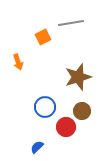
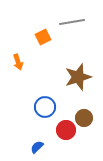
gray line: moved 1 px right, 1 px up
brown circle: moved 2 px right, 7 px down
red circle: moved 3 px down
